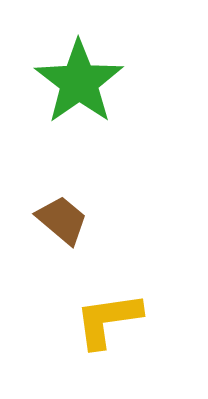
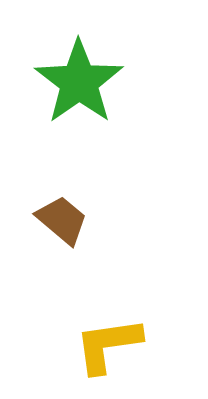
yellow L-shape: moved 25 px down
